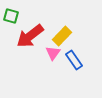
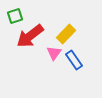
green square: moved 4 px right; rotated 35 degrees counterclockwise
yellow rectangle: moved 4 px right, 2 px up
pink triangle: moved 1 px right
